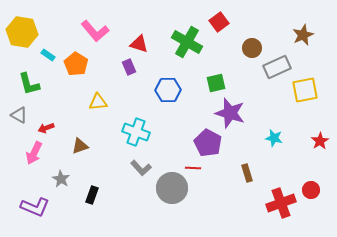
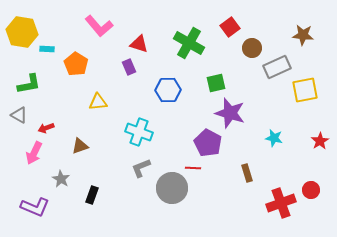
red square: moved 11 px right, 5 px down
pink L-shape: moved 4 px right, 5 px up
brown star: rotated 30 degrees clockwise
green cross: moved 2 px right, 1 px down
cyan rectangle: moved 1 px left, 6 px up; rotated 32 degrees counterclockwise
green L-shape: rotated 85 degrees counterclockwise
cyan cross: moved 3 px right
gray L-shape: rotated 110 degrees clockwise
